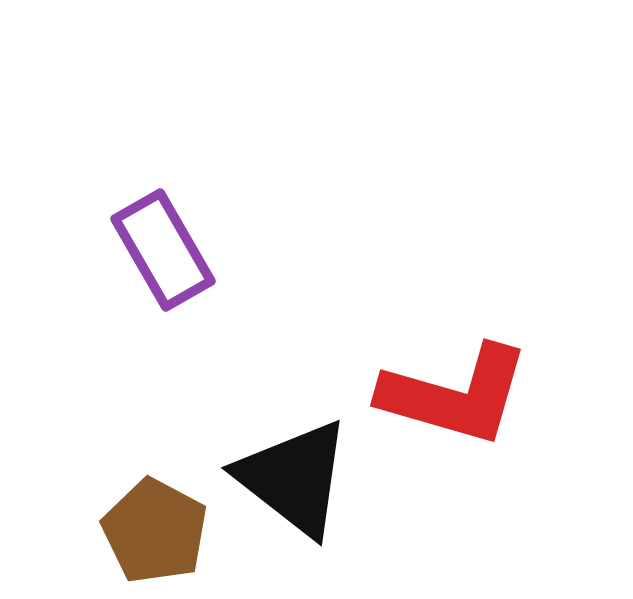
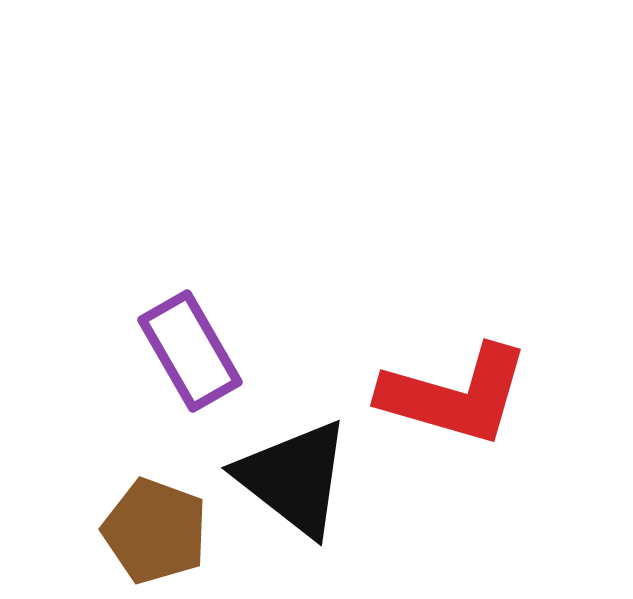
purple rectangle: moved 27 px right, 101 px down
brown pentagon: rotated 8 degrees counterclockwise
